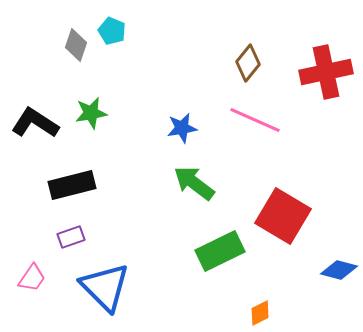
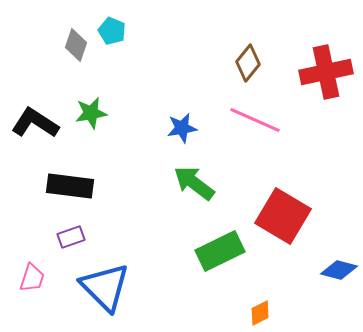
black rectangle: moved 2 px left, 1 px down; rotated 21 degrees clockwise
pink trapezoid: rotated 16 degrees counterclockwise
